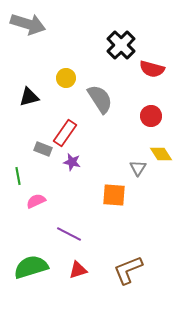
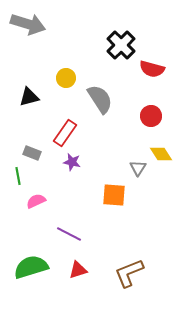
gray rectangle: moved 11 px left, 4 px down
brown L-shape: moved 1 px right, 3 px down
